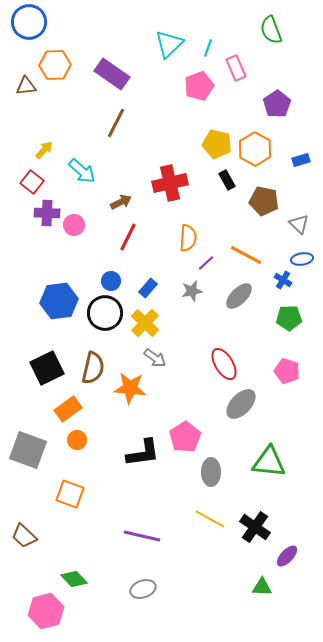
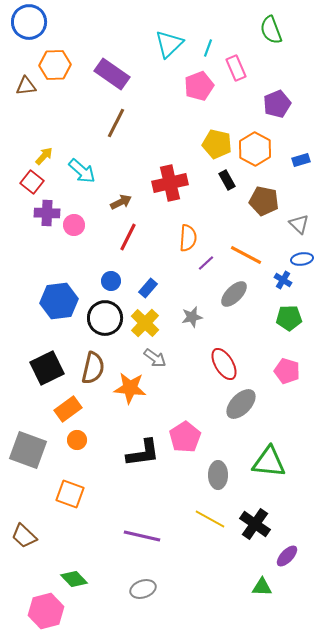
purple pentagon at (277, 104): rotated 12 degrees clockwise
yellow arrow at (44, 150): moved 6 px down
gray star at (192, 291): moved 26 px down
gray ellipse at (239, 296): moved 5 px left, 2 px up
black circle at (105, 313): moved 5 px down
gray ellipse at (211, 472): moved 7 px right, 3 px down
black cross at (255, 527): moved 3 px up
